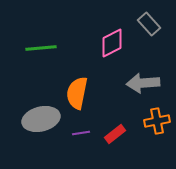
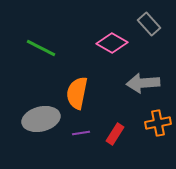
pink diamond: rotated 56 degrees clockwise
green line: rotated 32 degrees clockwise
orange cross: moved 1 px right, 2 px down
red rectangle: rotated 20 degrees counterclockwise
